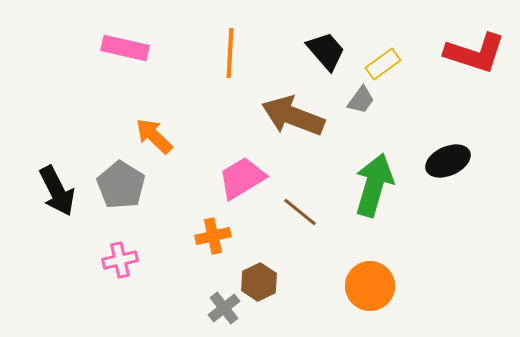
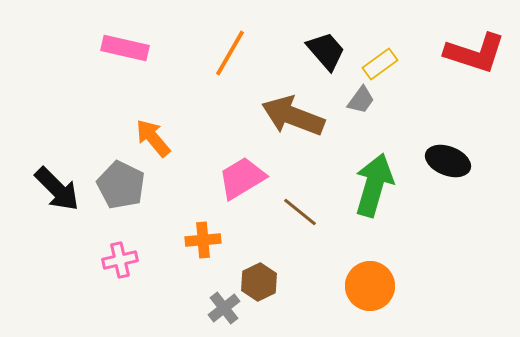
orange line: rotated 27 degrees clockwise
yellow rectangle: moved 3 px left
orange arrow: moved 1 px left, 2 px down; rotated 6 degrees clockwise
black ellipse: rotated 45 degrees clockwise
gray pentagon: rotated 6 degrees counterclockwise
black arrow: moved 2 px up; rotated 18 degrees counterclockwise
orange cross: moved 10 px left, 4 px down; rotated 8 degrees clockwise
